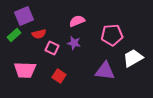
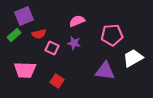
red square: moved 2 px left, 5 px down
